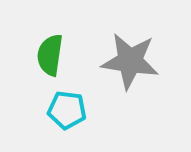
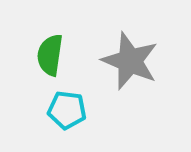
gray star: rotated 14 degrees clockwise
